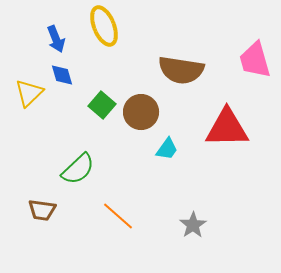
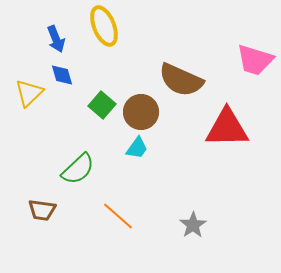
pink trapezoid: rotated 57 degrees counterclockwise
brown semicircle: moved 10 px down; rotated 15 degrees clockwise
cyan trapezoid: moved 30 px left, 1 px up
